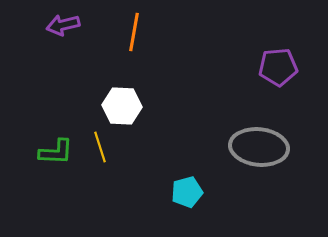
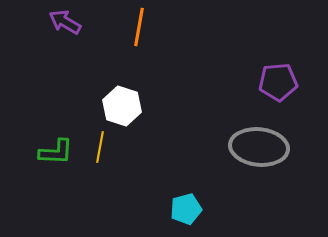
purple arrow: moved 2 px right, 3 px up; rotated 44 degrees clockwise
orange line: moved 5 px right, 5 px up
purple pentagon: moved 15 px down
white hexagon: rotated 15 degrees clockwise
yellow line: rotated 28 degrees clockwise
cyan pentagon: moved 1 px left, 17 px down
